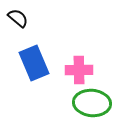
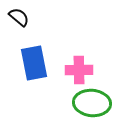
black semicircle: moved 1 px right, 1 px up
blue rectangle: rotated 12 degrees clockwise
